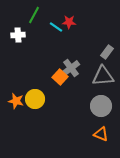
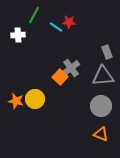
gray rectangle: rotated 56 degrees counterclockwise
